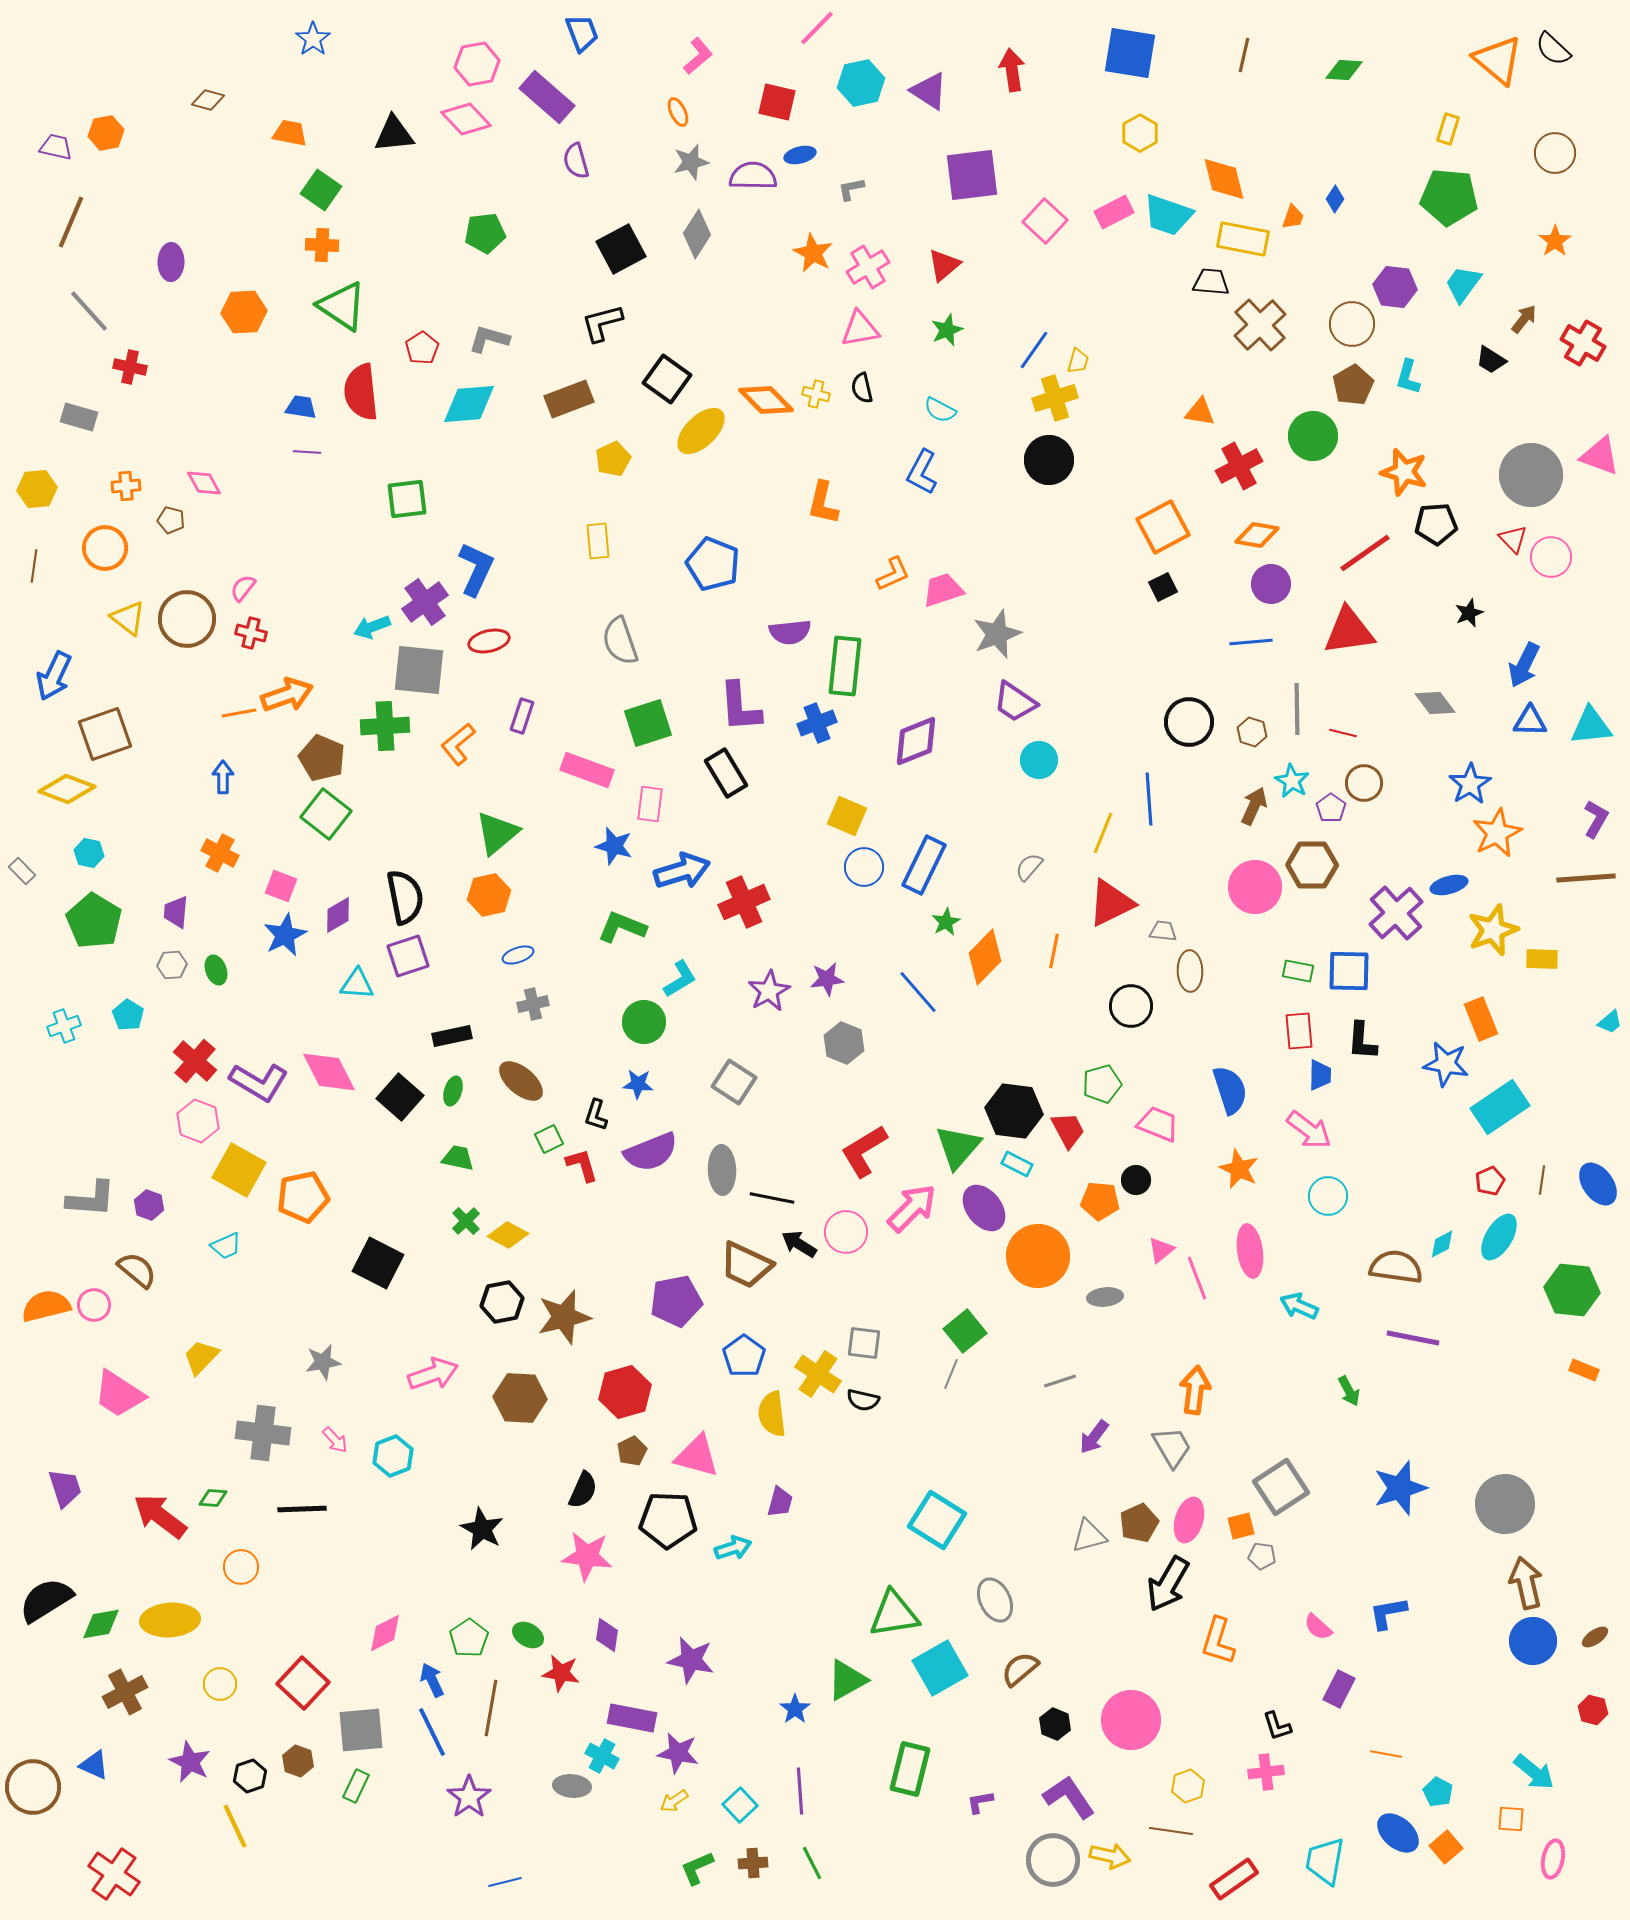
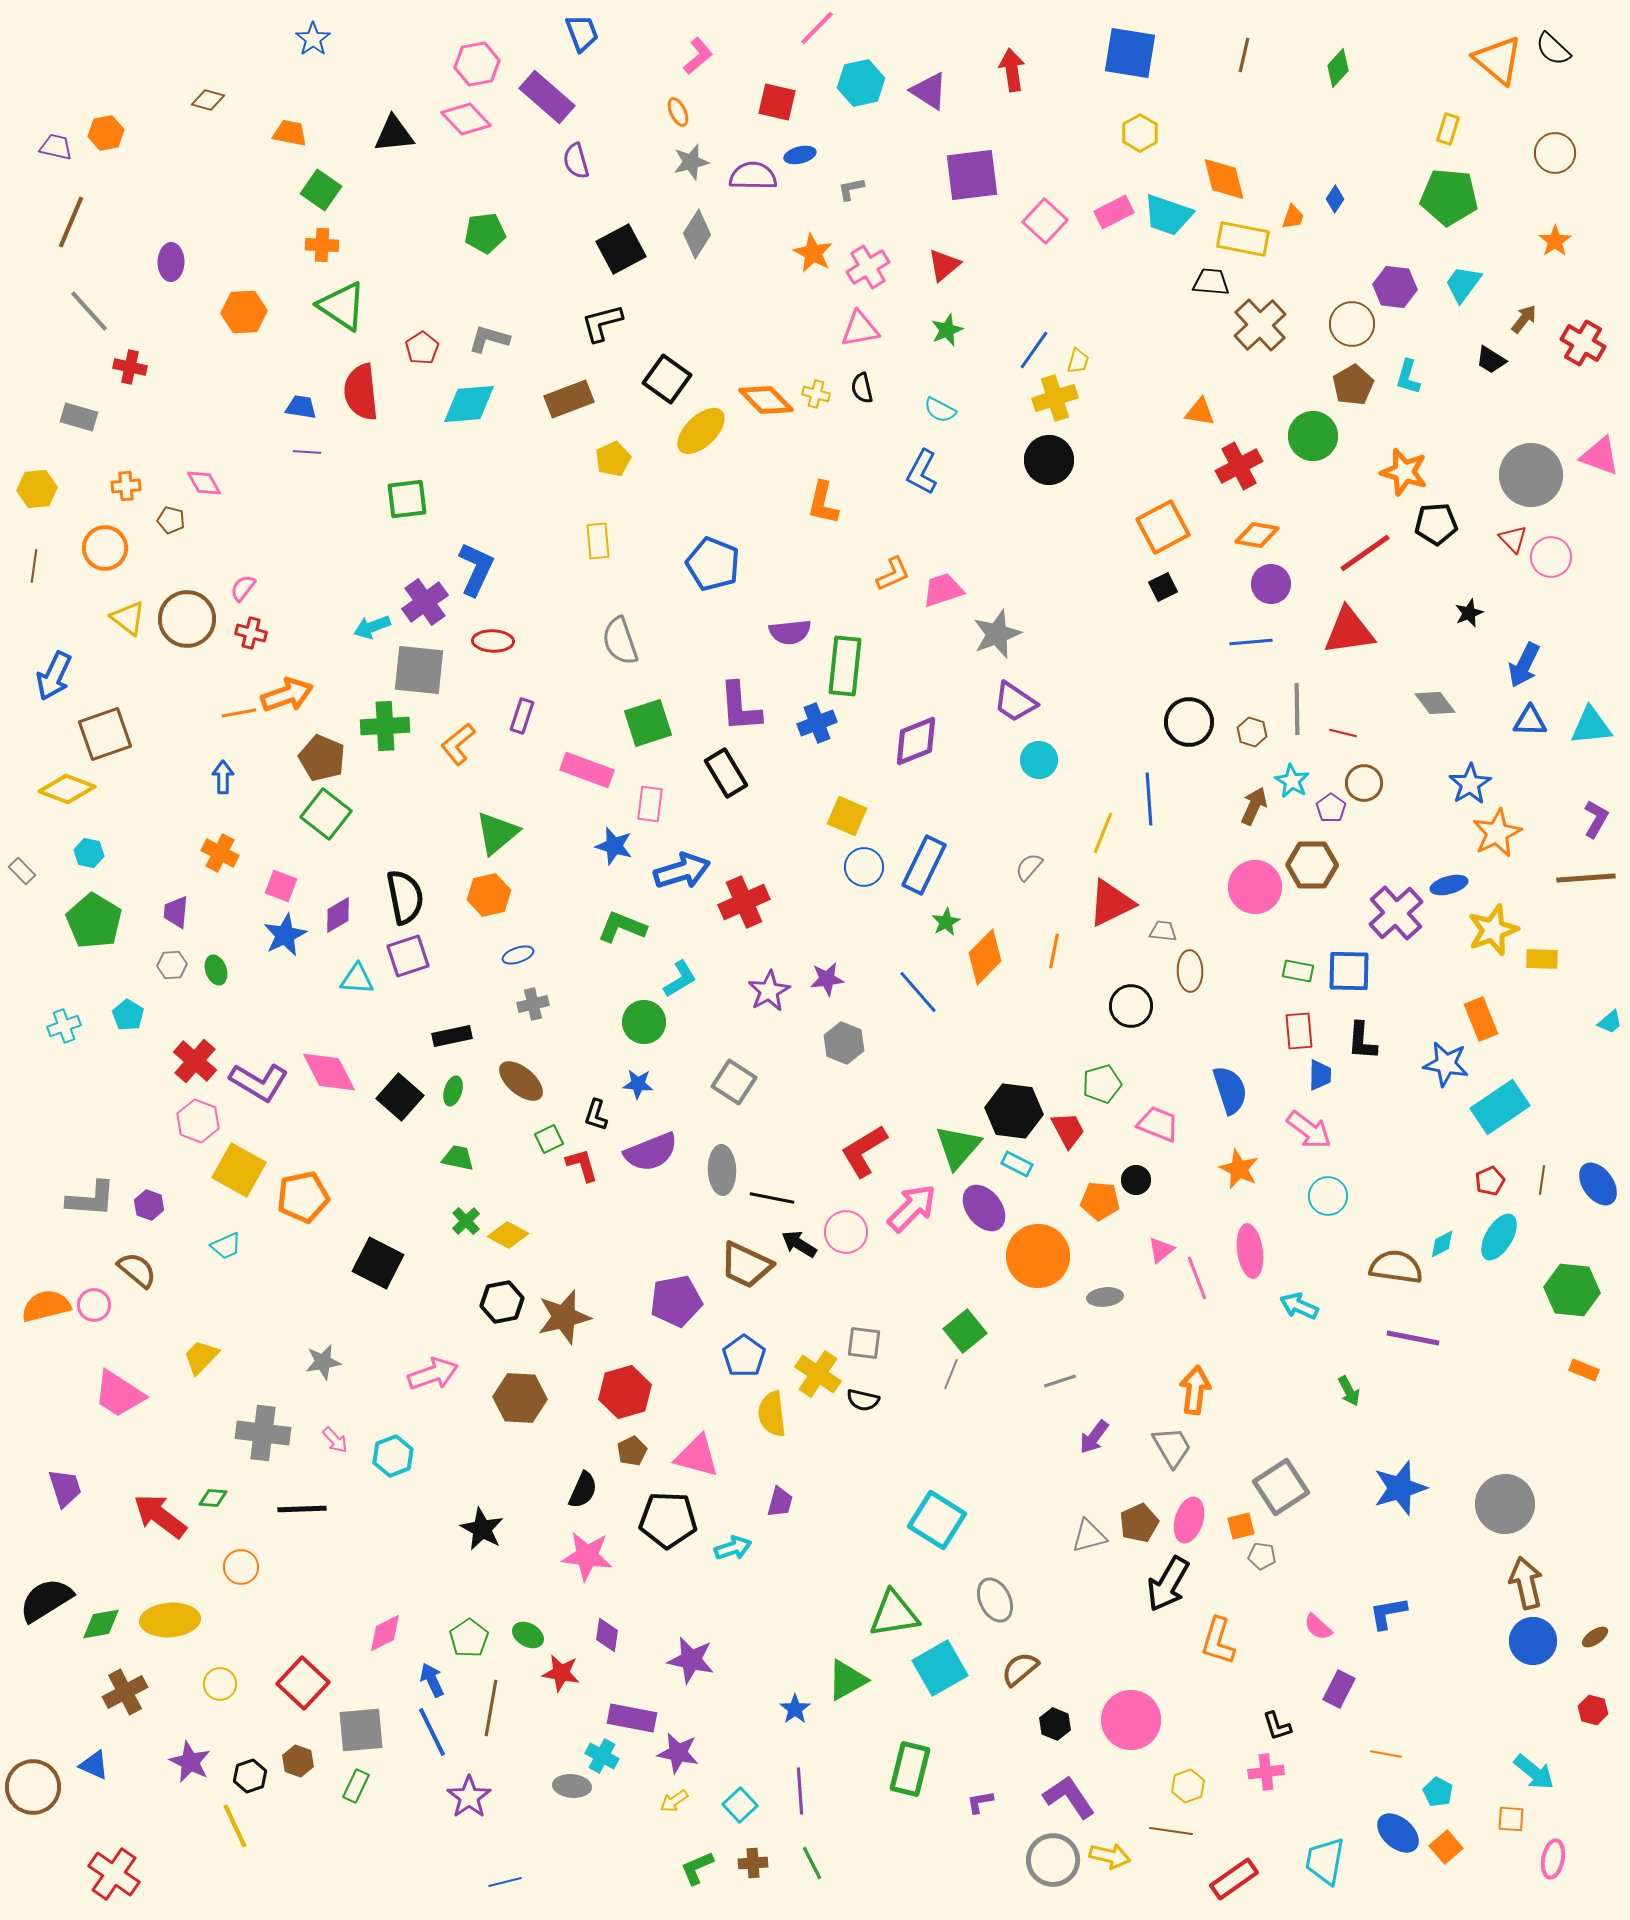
green diamond at (1344, 70): moved 6 px left, 2 px up; rotated 51 degrees counterclockwise
red ellipse at (489, 641): moved 4 px right; rotated 15 degrees clockwise
cyan triangle at (357, 984): moved 5 px up
